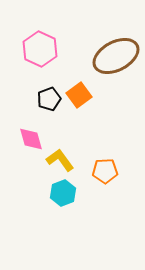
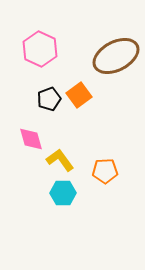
cyan hexagon: rotated 20 degrees clockwise
